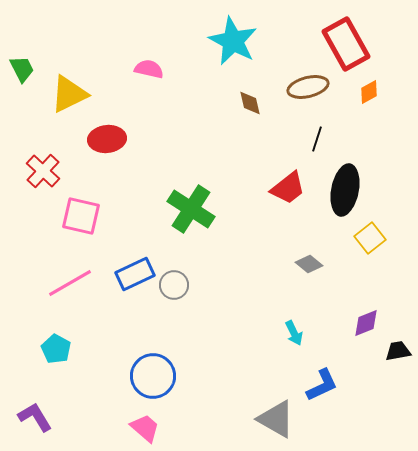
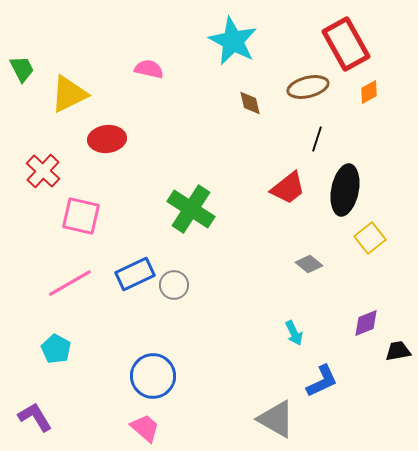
blue L-shape: moved 4 px up
